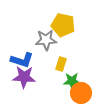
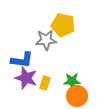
blue L-shape: rotated 10 degrees counterclockwise
yellow rectangle: moved 16 px left, 19 px down
purple star: moved 2 px right, 1 px down; rotated 15 degrees clockwise
orange circle: moved 4 px left, 3 px down
